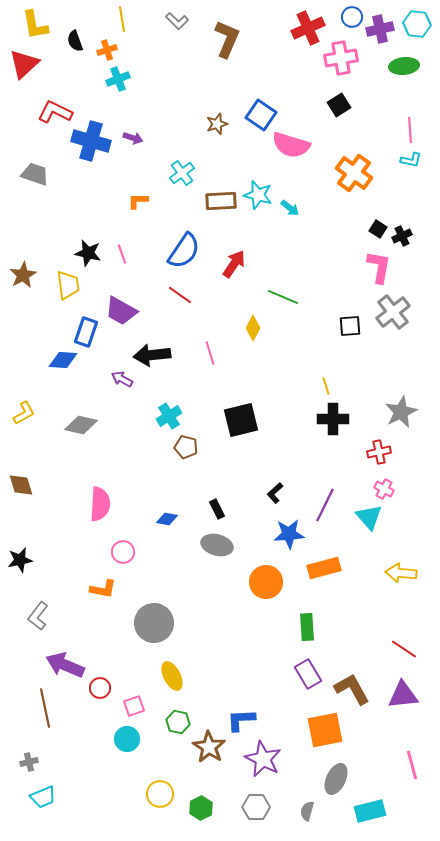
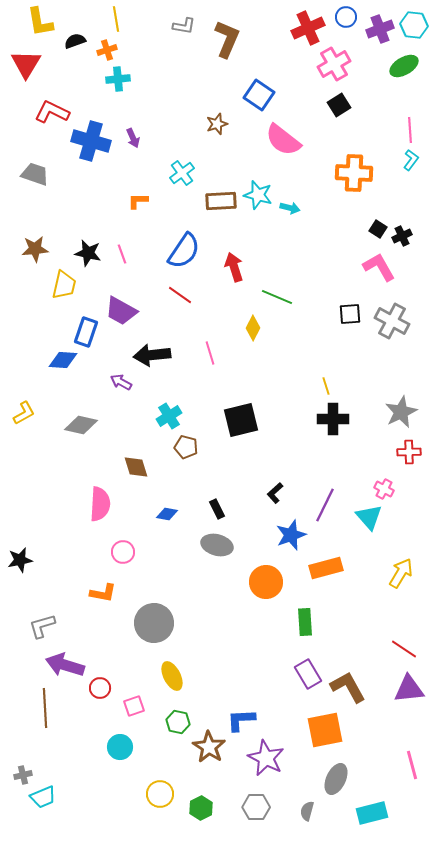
blue circle at (352, 17): moved 6 px left
yellow line at (122, 19): moved 6 px left
gray L-shape at (177, 21): moved 7 px right, 5 px down; rotated 35 degrees counterclockwise
cyan hexagon at (417, 24): moved 3 px left, 1 px down
yellow L-shape at (35, 25): moved 5 px right, 3 px up
purple cross at (380, 29): rotated 8 degrees counterclockwise
black semicircle at (75, 41): rotated 90 degrees clockwise
pink cross at (341, 58): moved 7 px left, 6 px down; rotated 20 degrees counterclockwise
red triangle at (24, 64): moved 2 px right; rotated 16 degrees counterclockwise
green ellipse at (404, 66): rotated 24 degrees counterclockwise
cyan cross at (118, 79): rotated 15 degrees clockwise
red L-shape at (55, 112): moved 3 px left
blue square at (261, 115): moved 2 px left, 20 px up
purple arrow at (133, 138): rotated 48 degrees clockwise
pink semicircle at (291, 145): moved 8 px left, 5 px up; rotated 21 degrees clockwise
cyan L-shape at (411, 160): rotated 65 degrees counterclockwise
orange cross at (354, 173): rotated 33 degrees counterclockwise
cyan arrow at (290, 208): rotated 24 degrees counterclockwise
red arrow at (234, 264): moved 3 px down; rotated 52 degrees counterclockwise
pink L-shape at (379, 267): rotated 40 degrees counterclockwise
brown star at (23, 275): moved 12 px right, 26 px up; rotated 24 degrees clockwise
yellow trapezoid at (68, 285): moved 4 px left; rotated 20 degrees clockwise
green line at (283, 297): moved 6 px left
gray cross at (393, 312): moved 1 px left, 9 px down; rotated 24 degrees counterclockwise
black square at (350, 326): moved 12 px up
purple arrow at (122, 379): moved 1 px left, 3 px down
red cross at (379, 452): moved 30 px right; rotated 10 degrees clockwise
brown diamond at (21, 485): moved 115 px right, 18 px up
blue diamond at (167, 519): moved 5 px up
blue star at (289, 534): moved 2 px right, 1 px down; rotated 16 degrees counterclockwise
orange rectangle at (324, 568): moved 2 px right
yellow arrow at (401, 573): rotated 116 degrees clockwise
orange L-shape at (103, 589): moved 4 px down
gray L-shape at (38, 616): moved 4 px right, 10 px down; rotated 36 degrees clockwise
green rectangle at (307, 627): moved 2 px left, 5 px up
purple arrow at (65, 665): rotated 6 degrees counterclockwise
brown L-shape at (352, 689): moved 4 px left, 2 px up
purple triangle at (403, 695): moved 6 px right, 6 px up
brown line at (45, 708): rotated 9 degrees clockwise
cyan circle at (127, 739): moved 7 px left, 8 px down
purple star at (263, 759): moved 3 px right, 1 px up
gray cross at (29, 762): moved 6 px left, 13 px down
cyan rectangle at (370, 811): moved 2 px right, 2 px down
